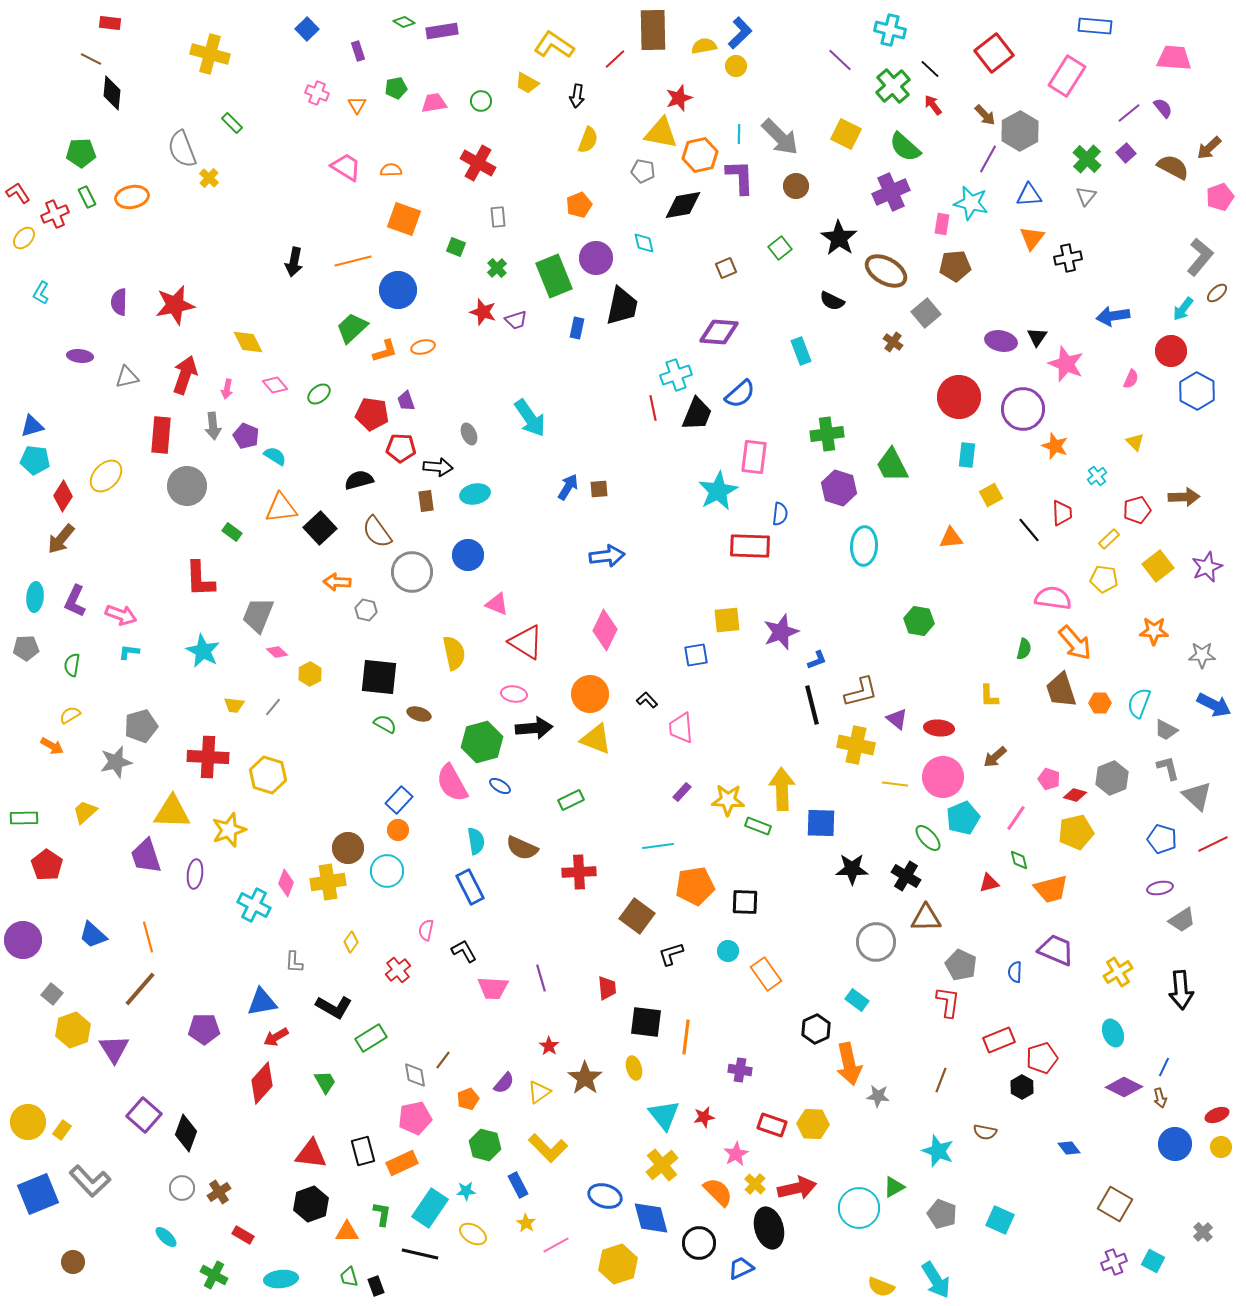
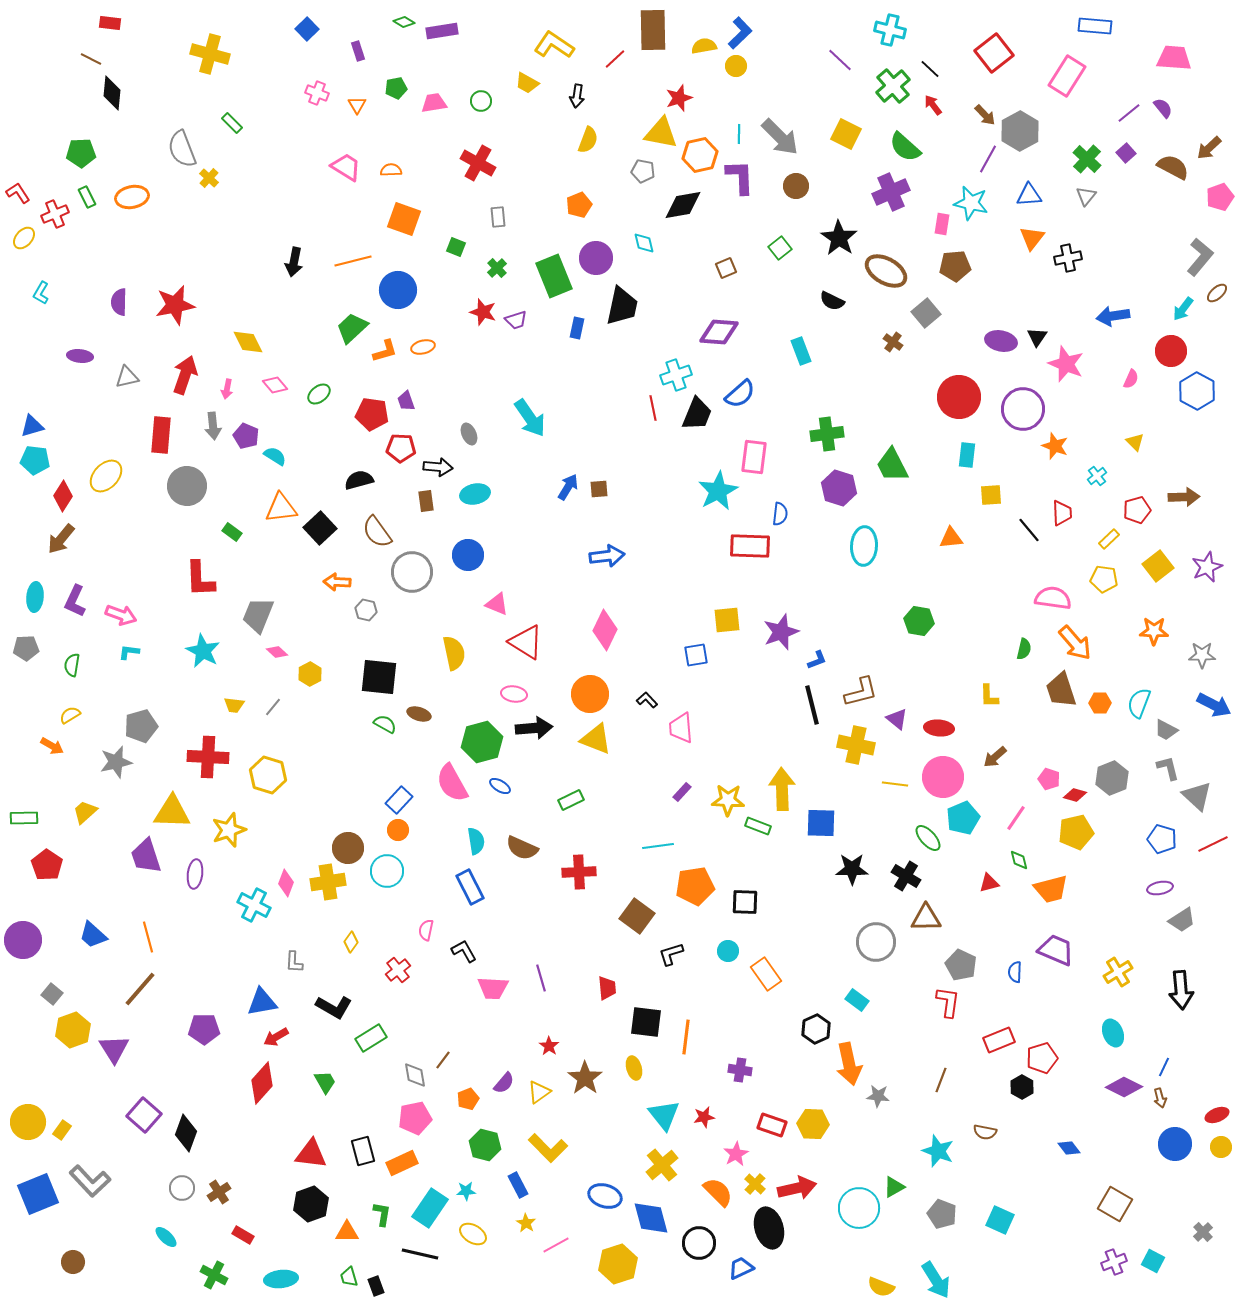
yellow square at (991, 495): rotated 25 degrees clockwise
